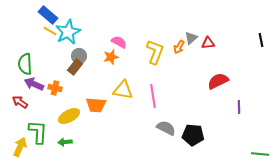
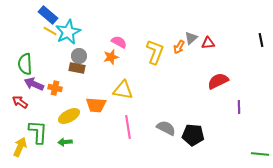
brown rectangle: moved 2 px right, 1 px down; rotated 63 degrees clockwise
pink line: moved 25 px left, 31 px down
